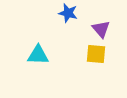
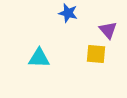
purple triangle: moved 7 px right, 1 px down
cyan triangle: moved 1 px right, 3 px down
